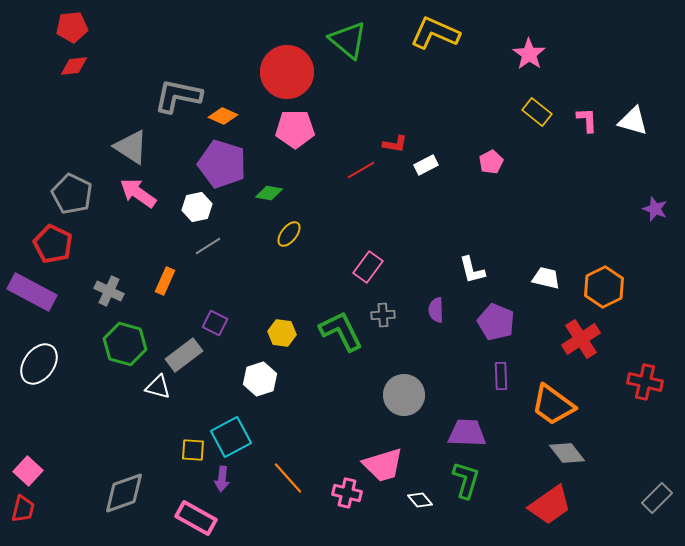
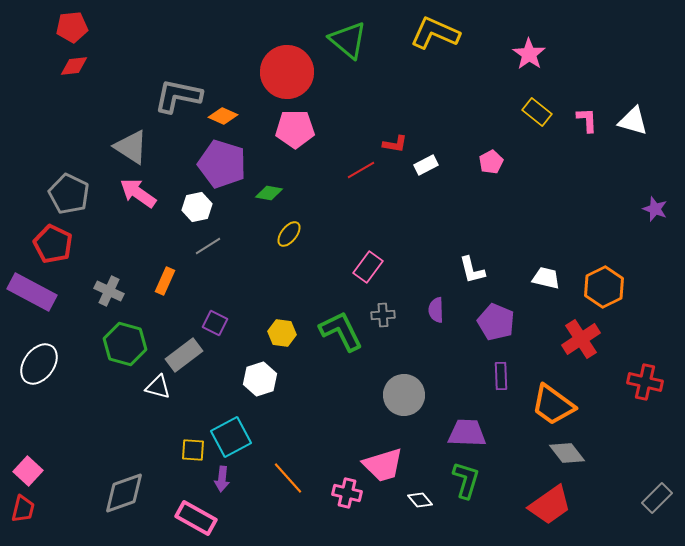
gray pentagon at (72, 194): moved 3 px left
